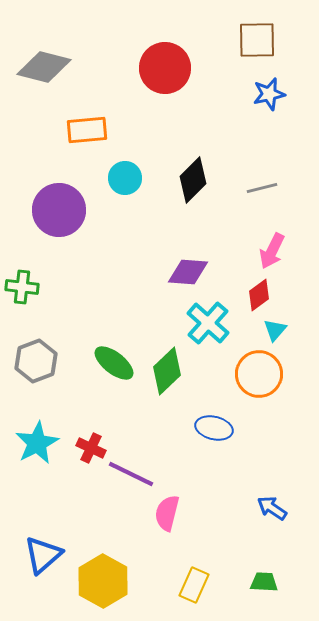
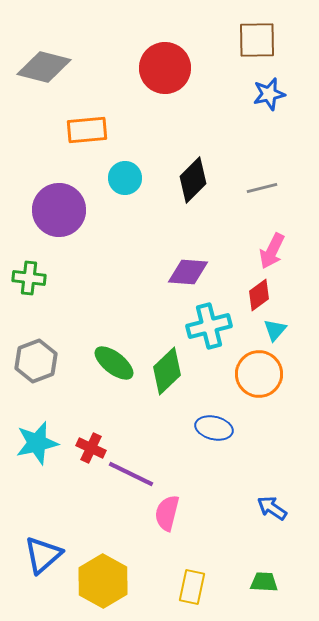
green cross: moved 7 px right, 9 px up
cyan cross: moved 1 px right, 3 px down; rotated 33 degrees clockwise
cyan star: rotated 15 degrees clockwise
yellow rectangle: moved 2 px left, 2 px down; rotated 12 degrees counterclockwise
